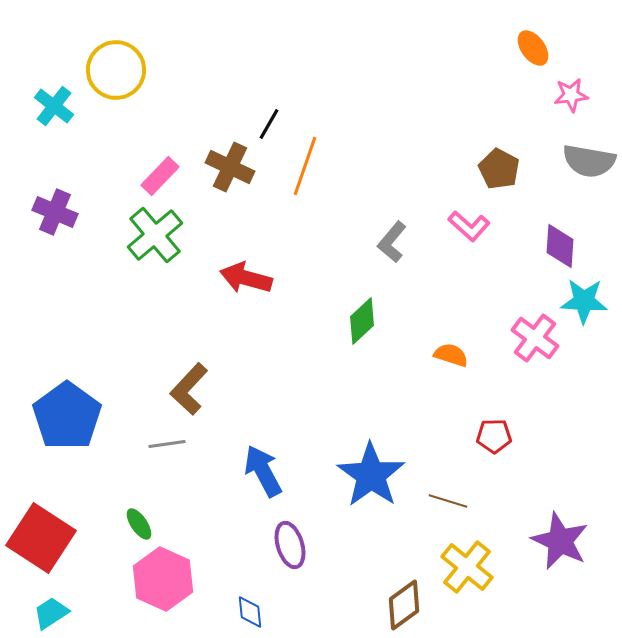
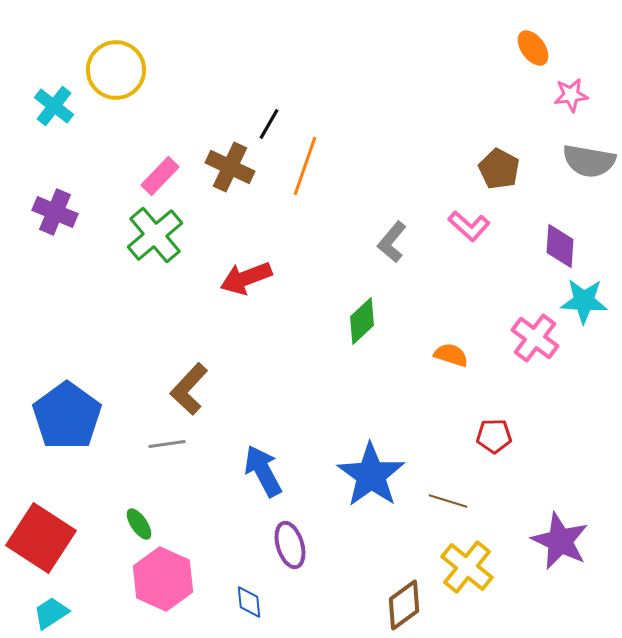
red arrow: rotated 36 degrees counterclockwise
blue diamond: moved 1 px left, 10 px up
